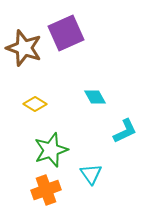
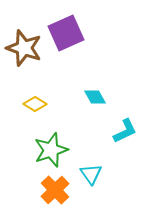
orange cross: moved 9 px right; rotated 24 degrees counterclockwise
